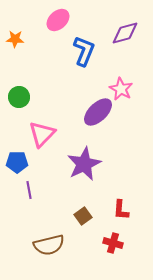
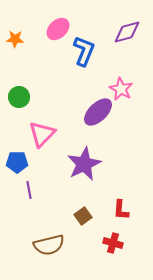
pink ellipse: moved 9 px down
purple diamond: moved 2 px right, 1 px up
